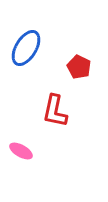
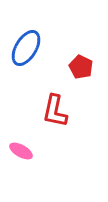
red pentagon: moved 2 px right
